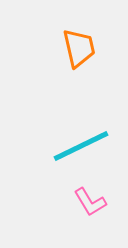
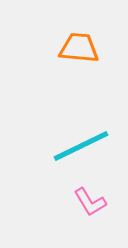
orange trapezoid: rotated 72 degrees counterclockwise
